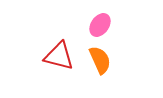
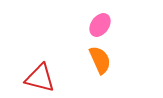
red triangle: moved 19 px left, 22 px down
